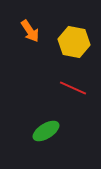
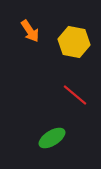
red line: moved 2 px right, 7 px down; rotated 16 degrees clockwise
green ellipse: moved 6 px right, 7 px down
